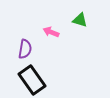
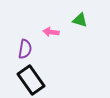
pink arrow: rotated 14 degrees counterclockwise
black rectangle: moved 1 px left
